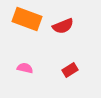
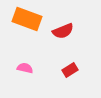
red semicircle: moved 5 px down
